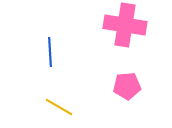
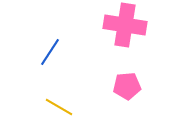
blue line: rotated 36 degrees clockwise
